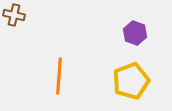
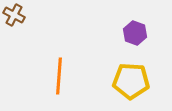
brown cross: rotated 15 degrees clockwise
yellow pentagon: rotated 24 degrees clockwise
